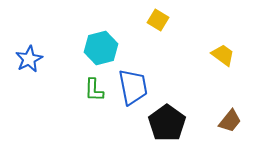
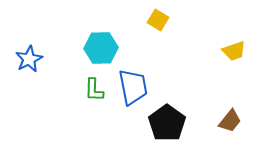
cyan hexagon: rotated 12 degrees clockwise
yellow trapezoid: moved 11 px right, 4 px up; rotated 125 degrees clockwise
